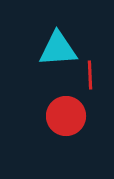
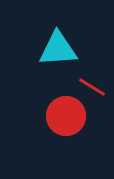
red line: moved 2 px right, 12 px down; rotated 56 degrees counterclockwise
